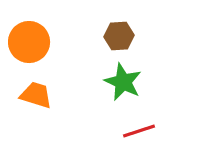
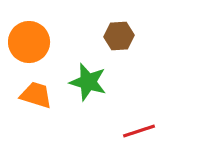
green star: moved 35 px left; rotated 9 degrees counterclockwise
